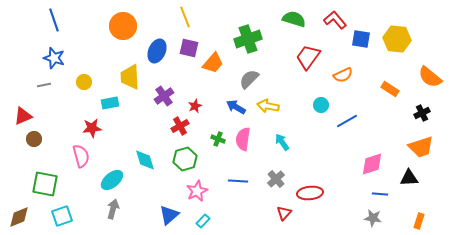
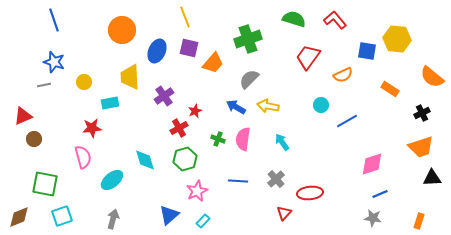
orange circle at (123, 26): moved 1 px left, 4 px down
blue square at (361, 39): moved 6 px right, 12 px down
blue star at (54, 58): moved 4 px down
orange semicircle at (430, 77): moved 2 px right
red star at (195, 106): moved 5 px down
red cross at (180, 126): moved 1 px left, 2 px down
pink semicircle at (81, 156): moved 2 px right, 1 px down
black triangle at (409, 178): moved 23 px right
blue line at (380, 194): rotated 28 degrees counterclockwise
gray arrow at (113, 209): moved 10 px down
